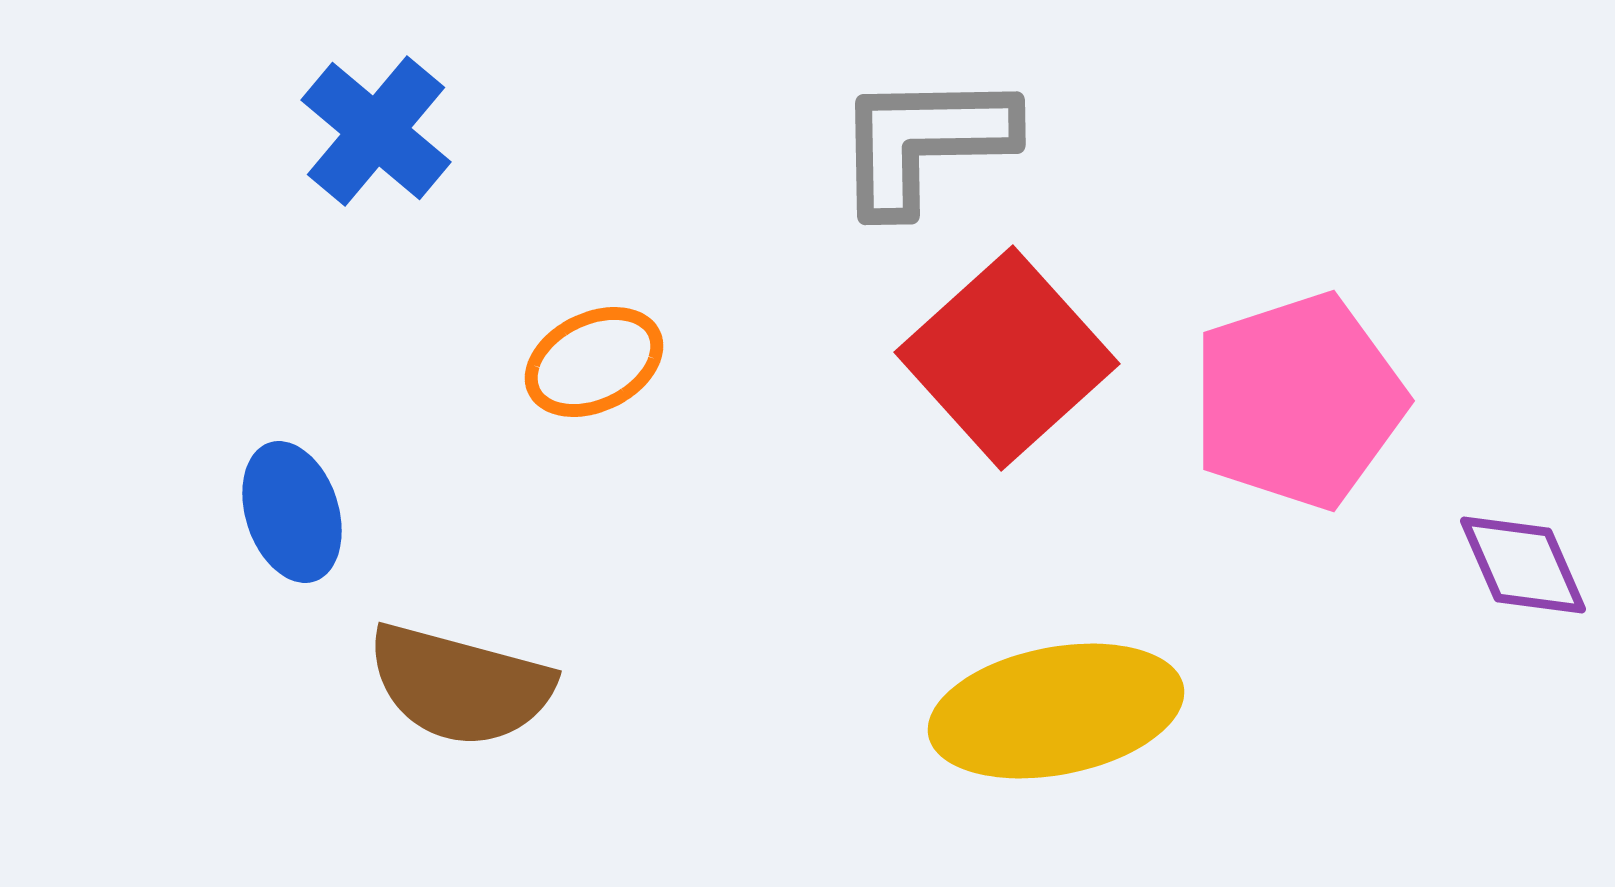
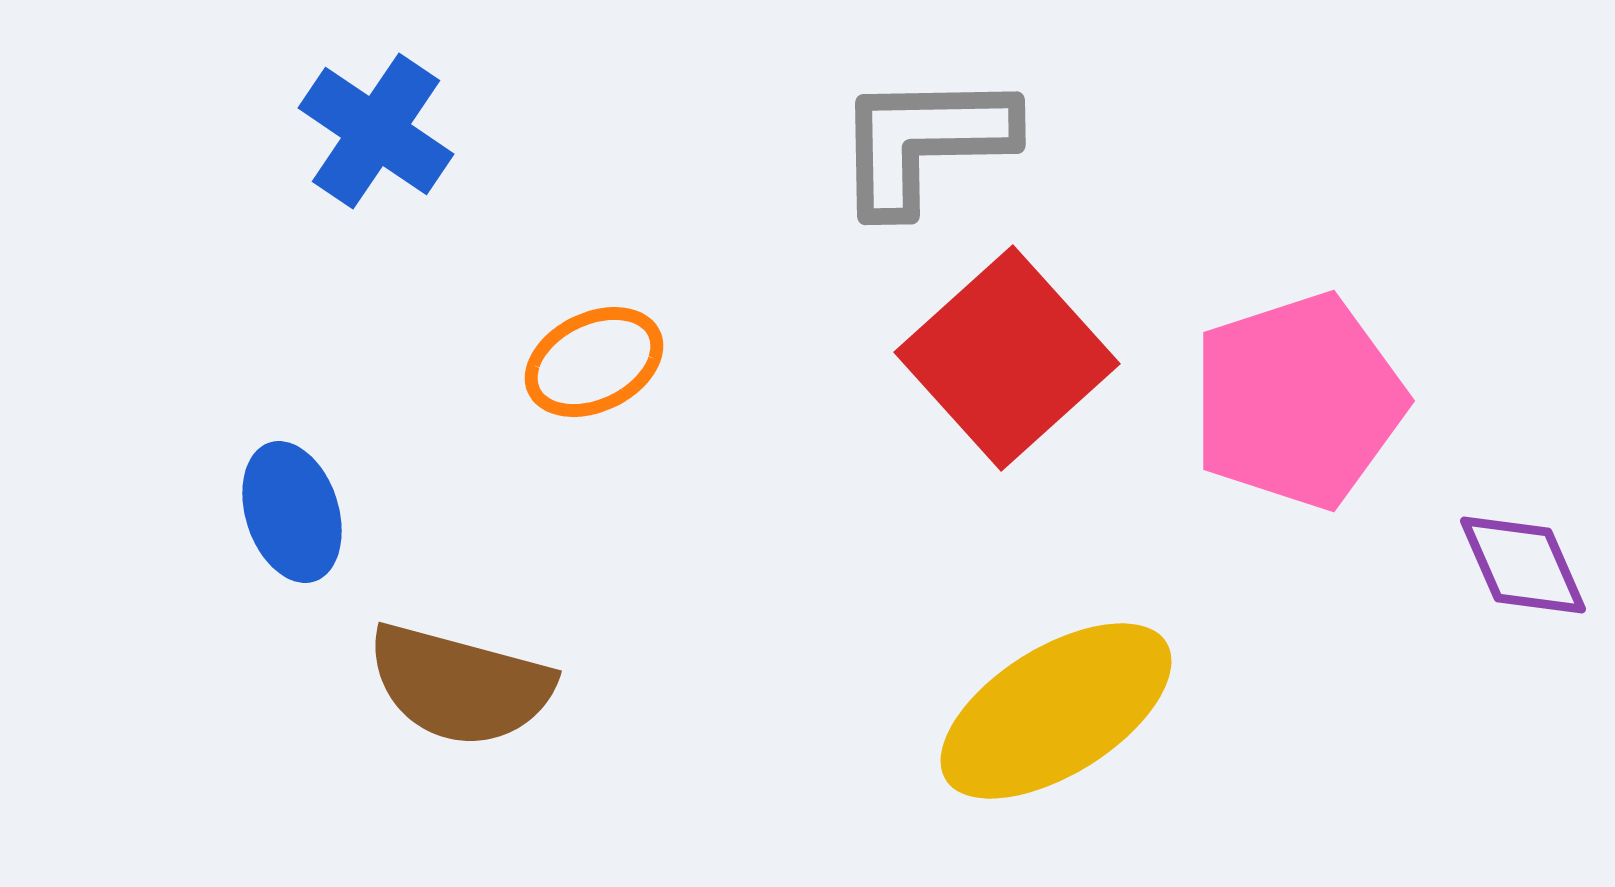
blue cross: rotated 6 degrees counterclockwise
yellow ellipse: rotated 21 degrees counterclockwise
